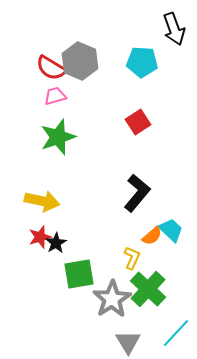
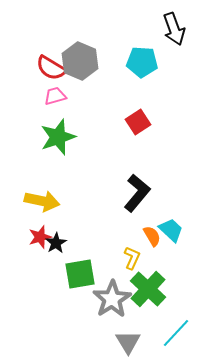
orange semicircle: rotated 80 degrees counterclockwise
green square: moved 1 px right
